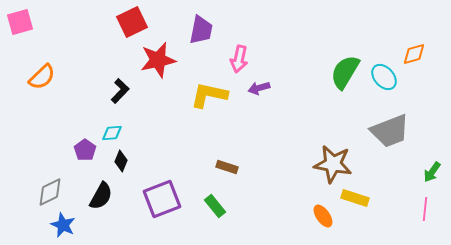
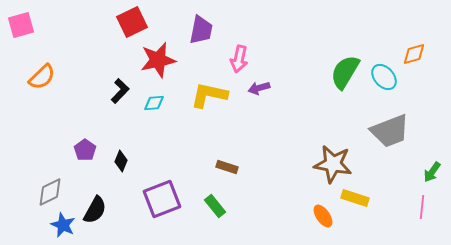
pink square: moved 1 px right, 3 px down
cyan diamond: moved 42 px right, 30 px up
black semicircle: moved 6 px left, 14 px down
pink line: moved 3 px left, 2 px up
